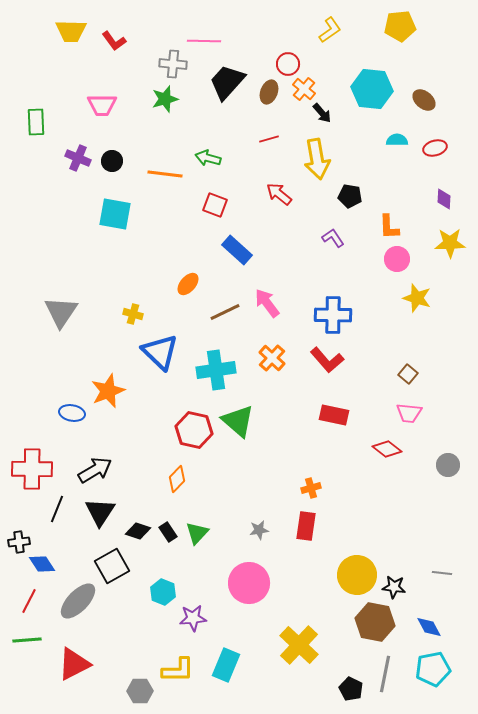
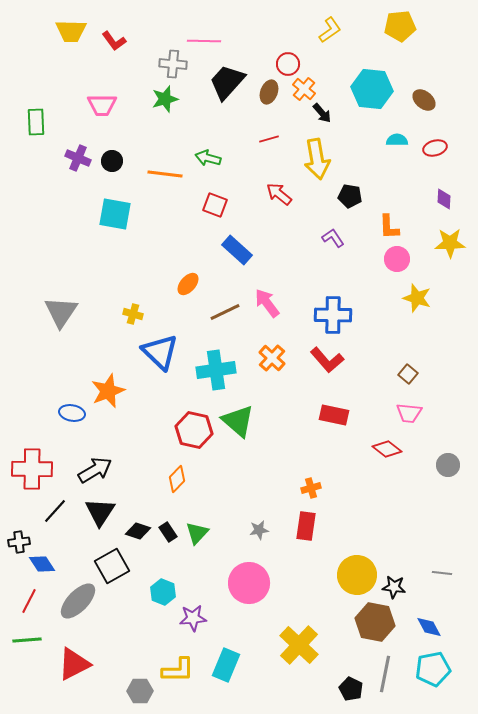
black line at (57, 509): moved 2 px left, 2 px down; rotated 20 degrees clockwise
